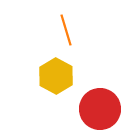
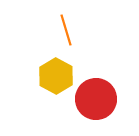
red circle: moved 4 px left, 10 px up
